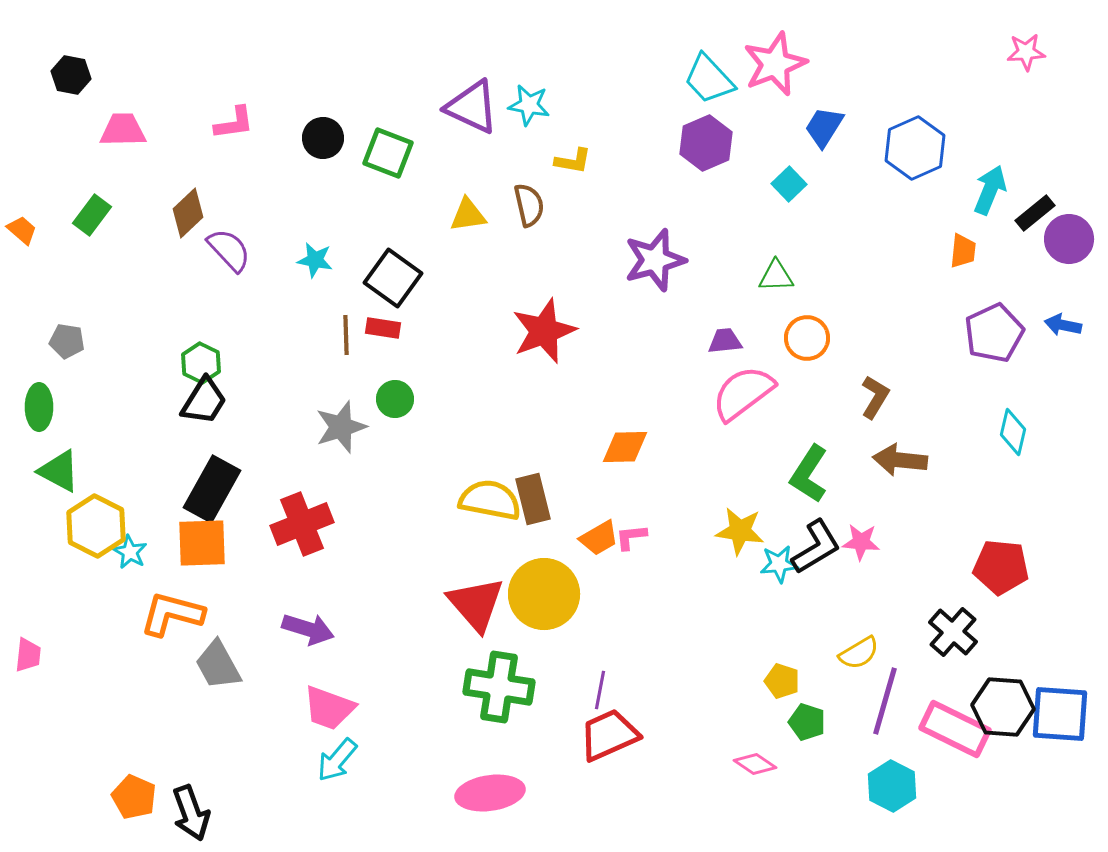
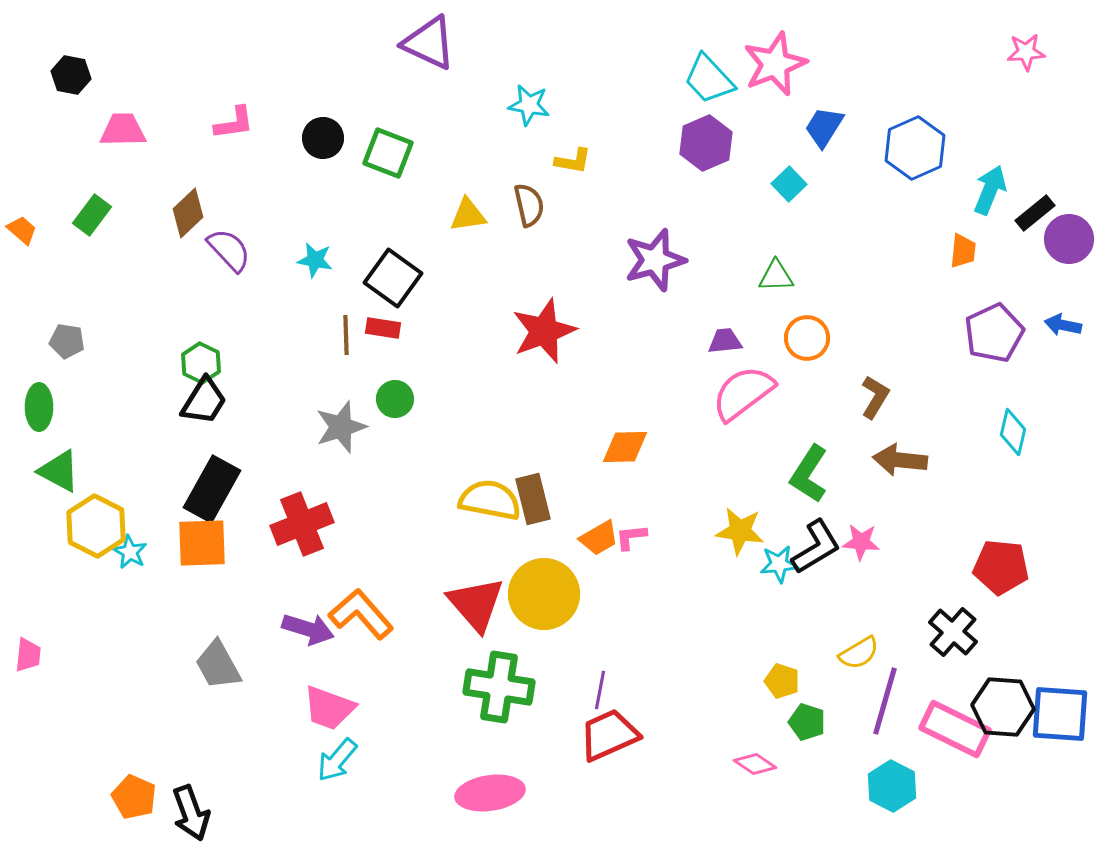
purple triangle at (472, 107): moved 43 px left, 64 px up
orange L-shape at (172, 614): moved 189 px right; rotated 34 degrees clockwise
